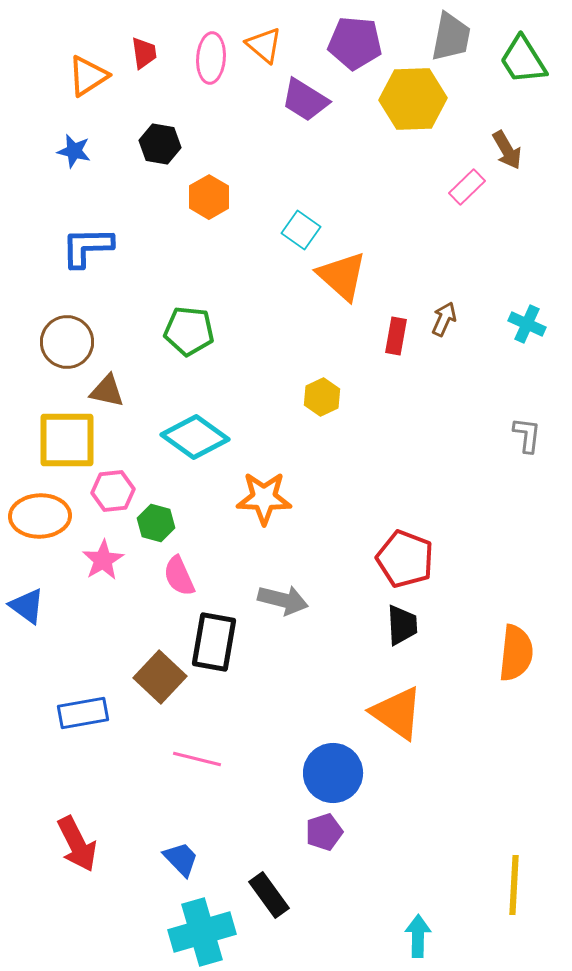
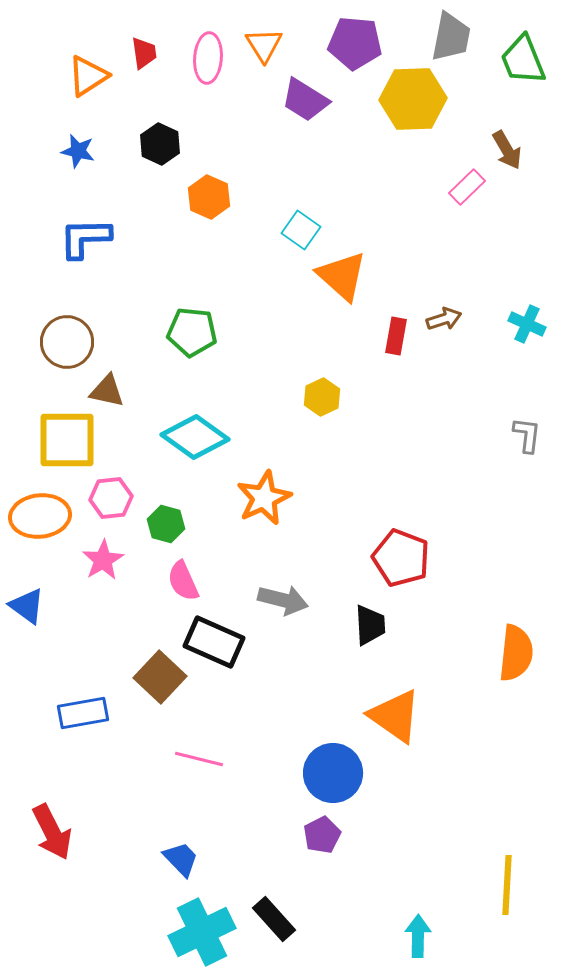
orange triangle at (264, 45): rotated 18 degrees clockwise
pink ellipse at (211, 58): moved 3 px left
green trapezoid at (523, 60): rotated 10 degrees clockwise
black hexagon at (160, 144): rotated 15 degrees clockwise
blue star at (74, 151): moved 4 px right
orange hexagon at (209, 197): rotated 6 degrees counterclockwise
blue L-shape at (87, 247): moved 2 px left, 9 px up
brown arrow at (444, 319): rotated 48 degrees clockwise
green pentagon at (189, 331): moved 3 px right, 1 px down
pink hexagon at (113, 491): moved 2 px left, 7 px down
orange star at (264, 498): rotated 26 degrees counterclockwise
orange ellipse at (40, 516): rotated 4 degrees counterclockwise
green hexagon at (156, 523): moved 10 px right, 1 px down
red pentagon at (405, 559): moved 4 px left, 1 px up
pink semicircle at (179, 576): moved 4 px right, 5 px down
black trapezoid at (402, 625): moved 32 px left
black rectangle at (214, 642): rotated 76 degrees counterclockwise
orange triangle at (397, 713): moved 2 px left, 3 px down
pink line at (197, 759): moved 2 px right
purple pentagon at (324, 832): moved 2 px left, 3 px down; rotated 9 degrees counterclockwise
red arrow at (77, 844): moved 25 px left, 12 px up
yellow line at (514, 885): moved 7 px left
black rectangle at (269, 895): moved 5 px right, 24 px down; rotated 6 degrees counterclockwise
cyan cross at (202, 932): rotated 10 degrees counterclockwise
